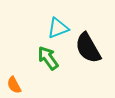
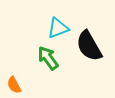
black semicircle: moved 1 px right, 2 px up
